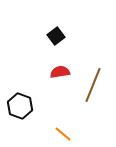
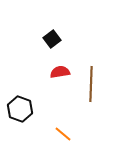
black square: moved 4 px left, 3 px down
brown line: moved 2 px left, 1 px up; rotated 20 degrees counterclockwise
black hexagon: moved 3 px down
